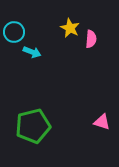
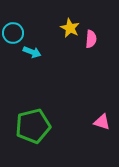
cyan circle: moved 1 px left, 1 px down
